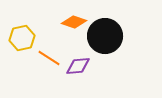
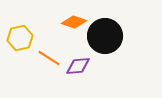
yellow hexagon: moved 2 px left
